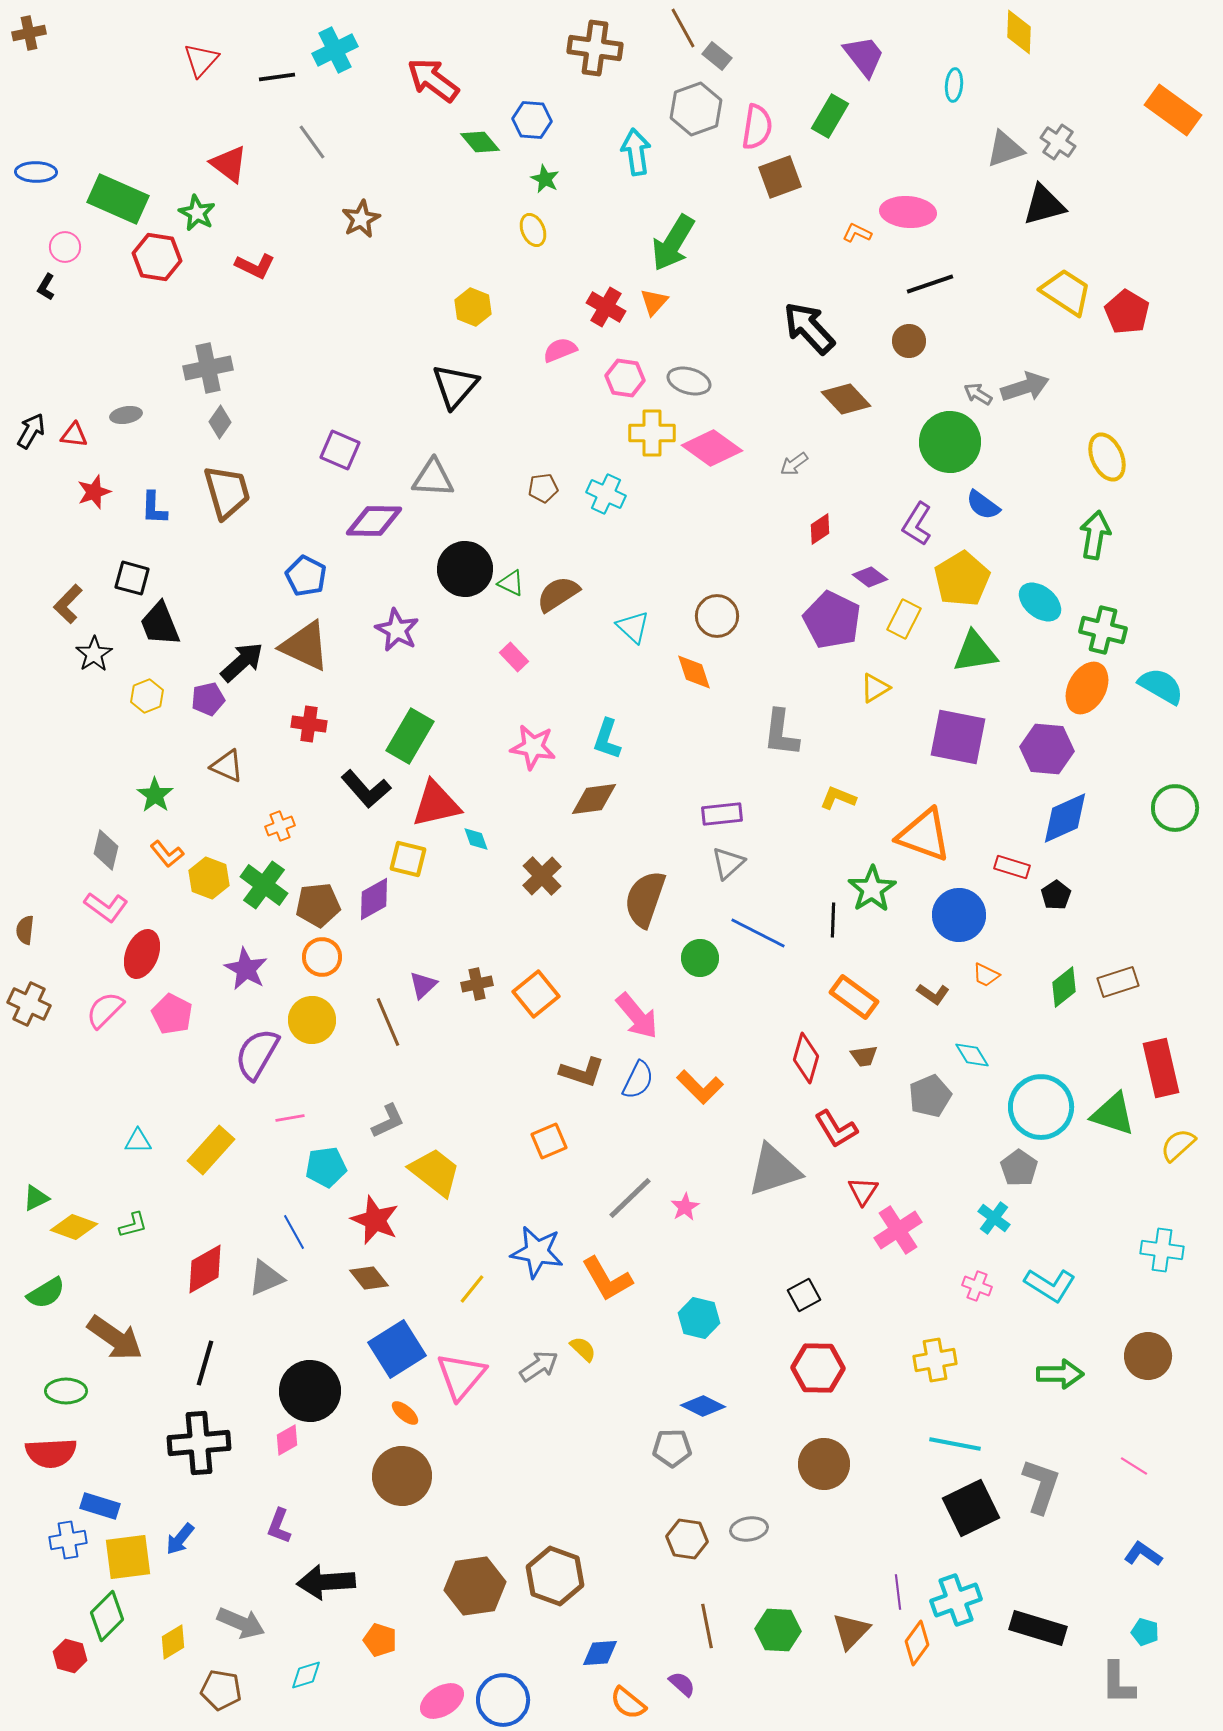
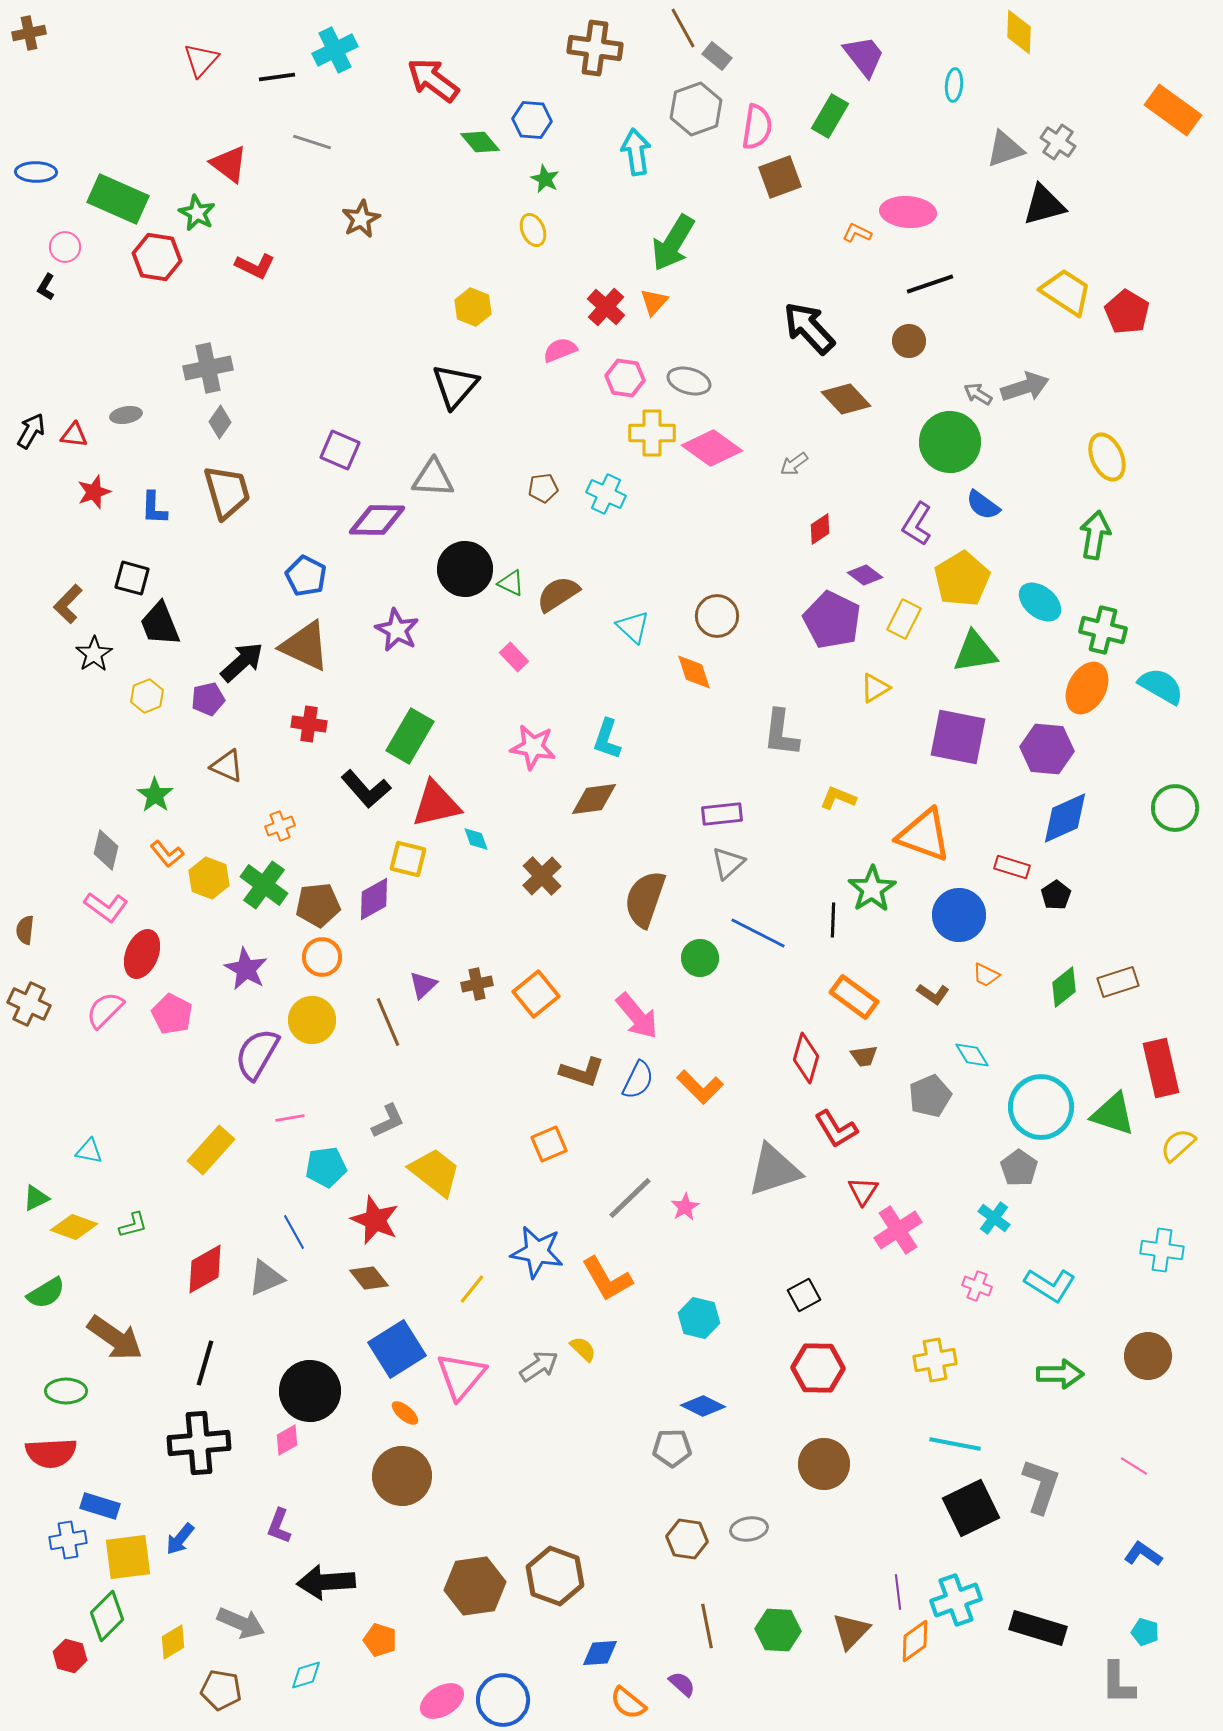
gray line at (312, 142): rotated 36 degrees counterclockwise
red cross at (606, 307): rotated 12 degrees clockwise
purple diamond at (374, 521): moved 3 px right, 1 px up
purple diamond at (870, 577): moved 5 px left, 2 px up
cyan triangle at (138, 1141): moved 49 px left, 10 px down; rotated 12 degrees clockwise
orange square at (549, 1141): moved 3 px down
orange diamond at (917, 1643): moved 2 px left, 2 px up; rotated 18 degrees clockwise
